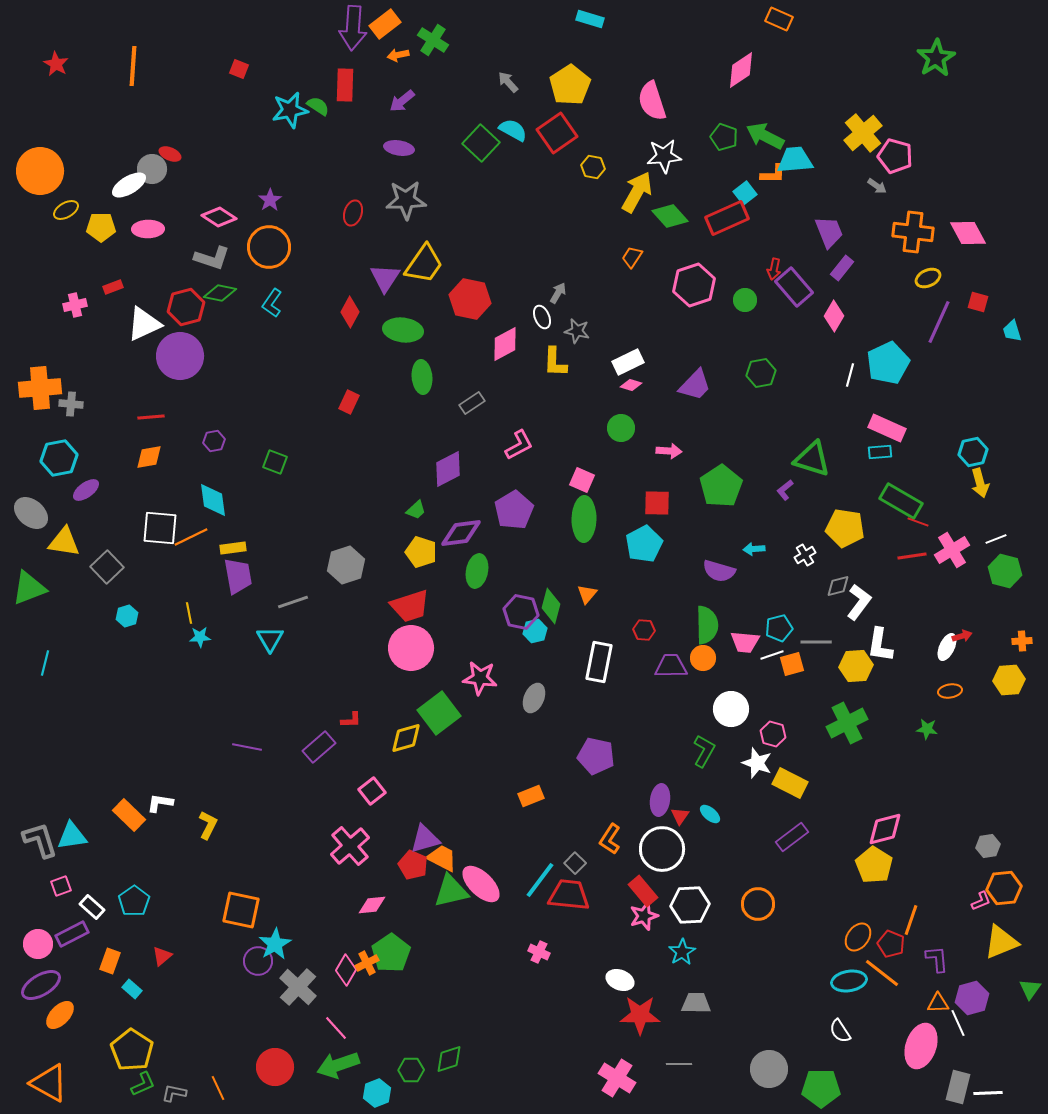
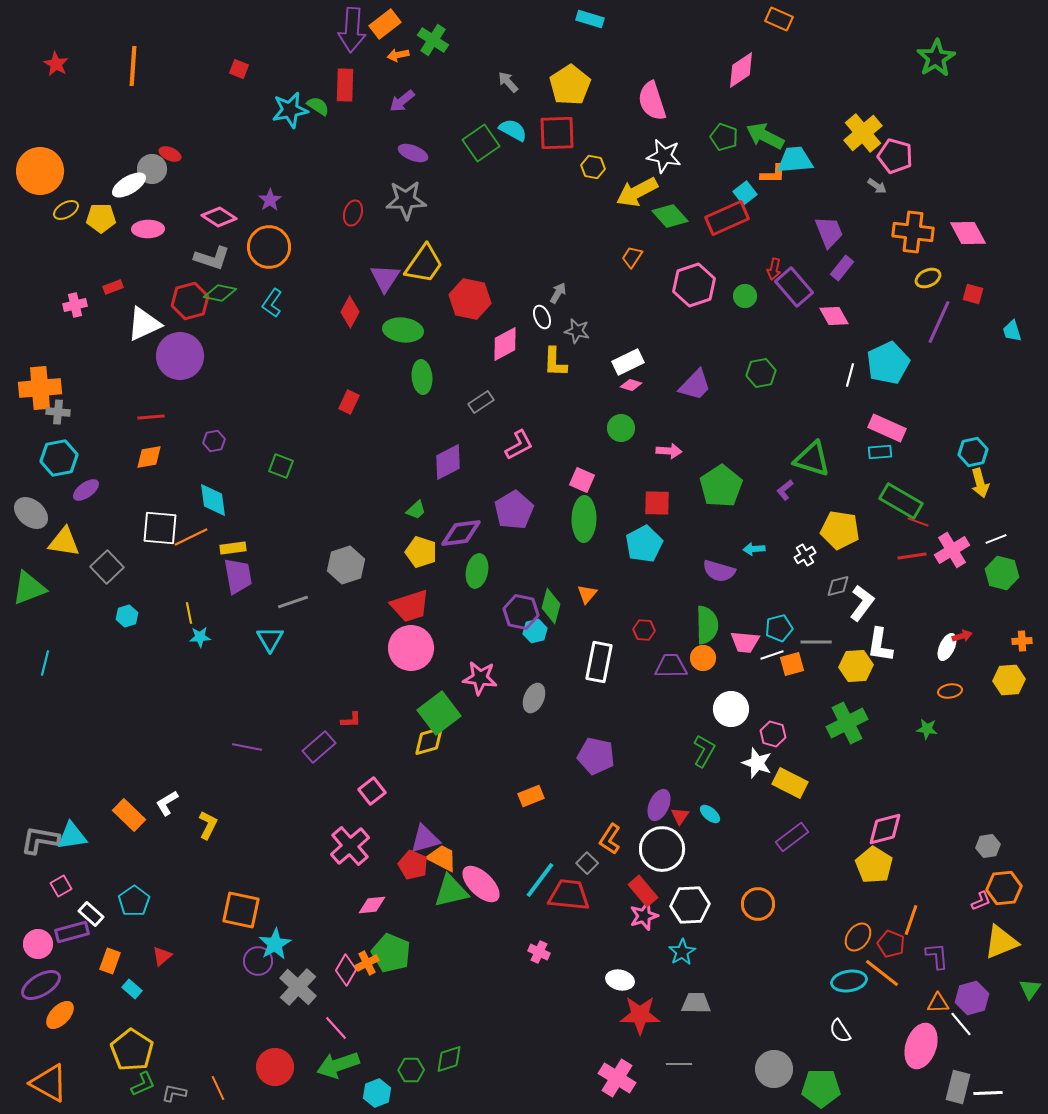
purple arrow at (353, 28): moved 1 px left, 2 px down
red square at (557, 133): rotated 33 degrees clockwise
green square at (481, 143): rotated 12 degrees clockwise
purple ellipse at (399, 148): moved 14 px right, 5 px down; rotated 12 degrees clockwise
white star at (664, 156): rotated 16 degrees clockwise
yellow arrow at (637, 192): rotated 147 degrees counterclockwise
yellow pentagon at (101, 227): moved 9 px up
green circle at (745, 300): moved 4 px up
red square at (978, 302): moved 5 px left, 8 px up
red hexagon at (186, 307): moved 4 px right, 6 px up
pink diamond at (834, 316): rotated 60 degrees counterclockwise
gray rectangle at (472, 403): moved 9 px right, 1 px up
gray cross at (71, 404): moved 13 px left, 8 px down
green square at (275, 462): moved 6 px right, 4 px down
purple diamond at (448, 469): moved 7 px up
yellow pentagon at (845, 528): moved 5 px left, 2 px down
green hexagon at (1005, 571): moved 3 px left, 2 px down
white L-shape at (859, 602): moved 3 px right, 1 px down
yellow diamond at (406, 738): moved 23 px right, 3 px down
purple ellipse at (660, 800): moved 1 px left, 5 px down; rotated 16 degrees clockwise
white L-shape at (160, 803): moved 7 px right; rotated 40 degrees counterclockwise
gray L-shape at (40, 840): rotated 63 degrees counterclockwise
gray square at (575, 863): moved 12 px right
pink square at (61, 886): rotated 10 degrees counterclockwise
white rectangle at (92, 907): moved 1 px left, 7 px down
purple rectangle at (72, 934): moved 2 px up; rotated 12 degrees clockwise
green pentagon at (391, 953): rotated 15 degrees counterclockwise
purple L-shape at (937, 959): moved 3 px up
white ellipse at (620, 980): rotated 8 degrees counterclockwise
white line at (958, 1023): moved 3 px right, 1 px down; rotated 16 degrees counterclockwise
gray circle at (769, 1069): moved 5 px right
